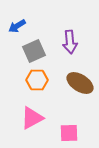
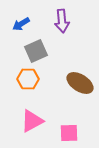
blue arrow: moved 4 px right, 2 px up
purple arrow: moved 8 px left, 21 px up
gray square: moved 2 px right
orange hexagon: moved 9 px left, 1 px up
pink triangle: moved 3 px down
